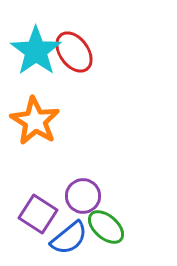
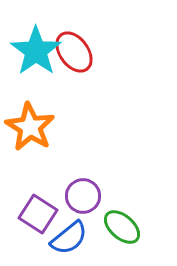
orange star: moved 5 px left, 6 px down
green ellipse: moved 16 px right
